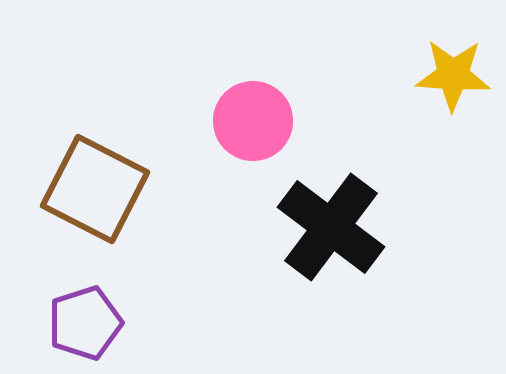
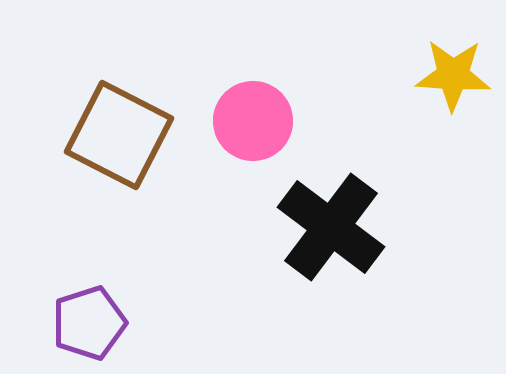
brown square: moved 24 px right, 54 px up
purple pentagon: moved 4 px right
